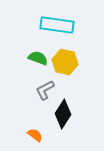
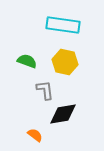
cyan rectangle: moved 6 px right
green semicircle: moved 11 px left, 3 px down
gray L-shape: rotated 110 degrees clockwise
black diamond: rotated 48 degrees clockwise
